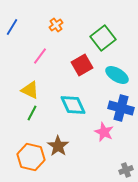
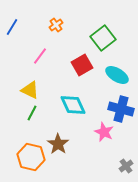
blue cross: moved 1 px down
brown star: moved 2 px up
gray cross: moved 4 px up; rotated 16 degrees counterclockwise
